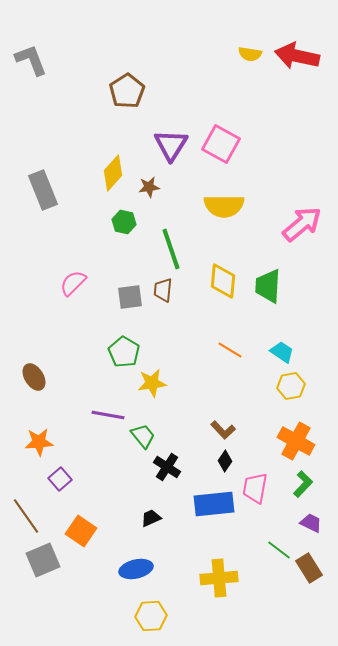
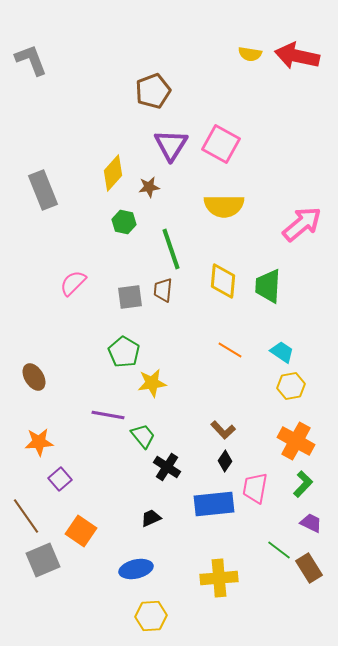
brown pentagon at (127, 91): moved 26 px right; rotated 12 degrees clockwise
